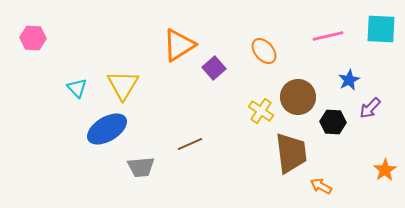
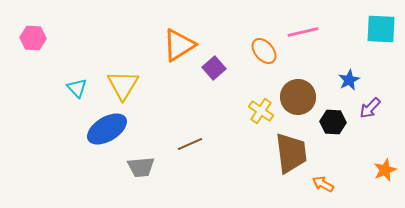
pink line: moved 25 px left, 4 px up
orange star: rotated 10 degrees clockwise
orange arrow: moved 2 px right, 2 px up
